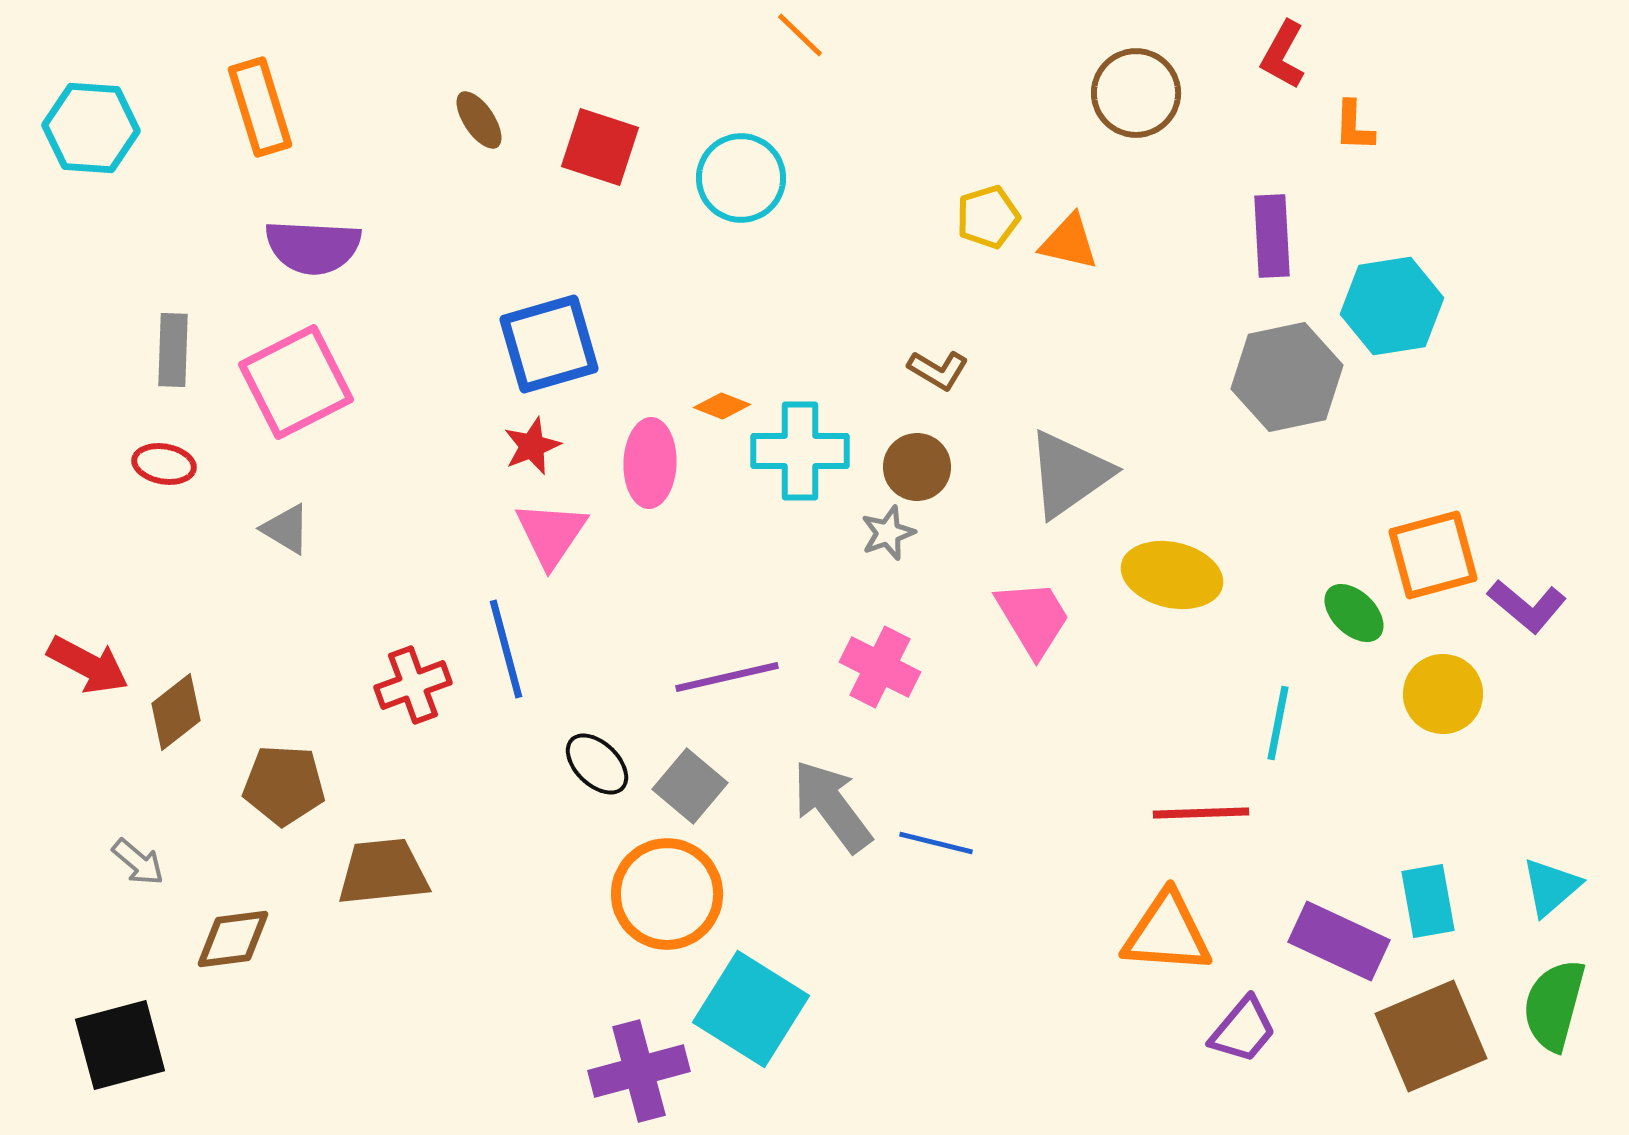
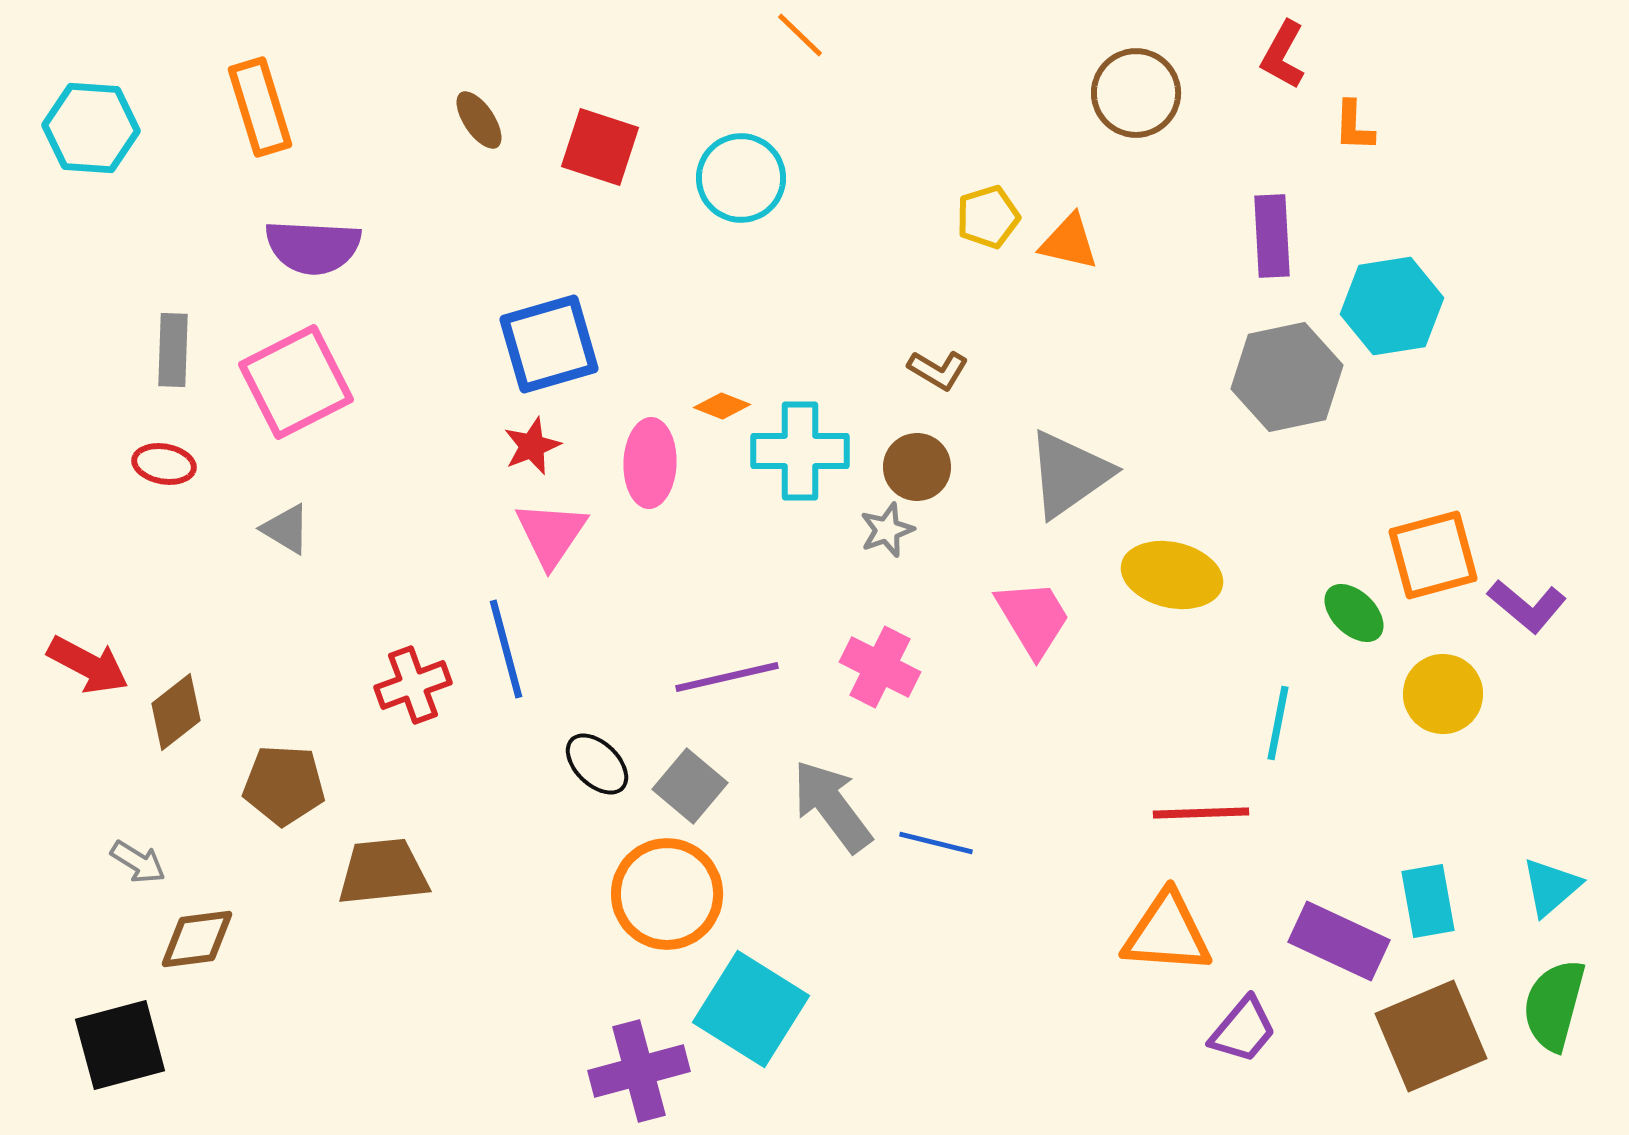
gray star at (888, 533): moved 1 px left, 3 px up
gray arrow at (138, 862): rotated 8 degrees counterclockwise
brown diamond at (233, 939): moved 36 px left
